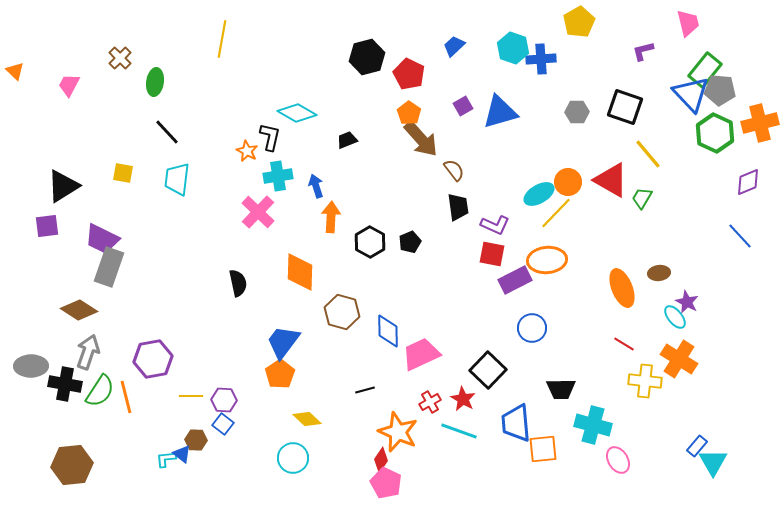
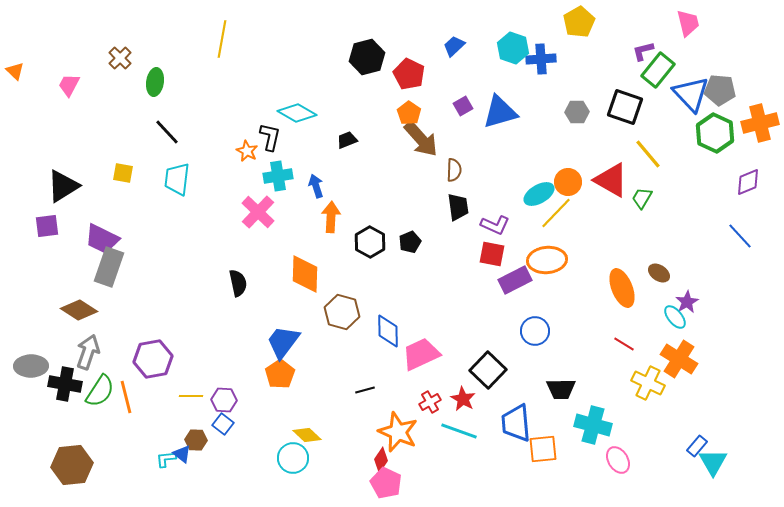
green rectangle at (705, 70): moved 47 px left
brown semicircle at (454, 170): rotated 40 degrees clockwise
orange diamond at (300, 272): moved 5 px right, 2 px down
brown ellipse at (659, 273): rotated 40 degrees clockwise
purple star at (687, 302): rotated 15 degrees clockwise
blue circle at (532, 328): moved 3 px right, 3 px down
yellow cross at (645, 381): moved 3 px right, 2 px down; rotated 20 degrees clockwise
yellow diamond at (307, 419): moved 16 px down
